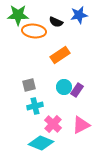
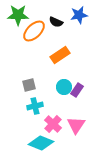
orange ellipse: rotated 50 degrees counterclockwise
pink triangle: moved 5 px left; rotated 30 degrees counterclockwise
